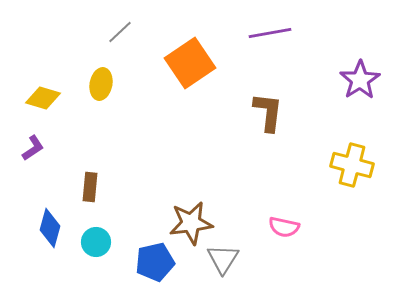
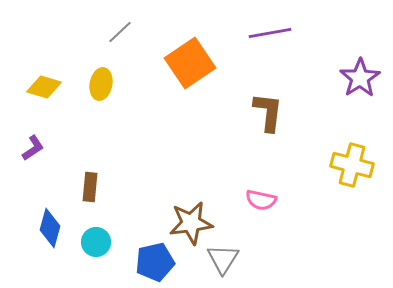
purple star: moved 2 px up
yellow diamond: moved 1 px right, 11 px up
pink semicircle: moved 23 px left, 27 px up
